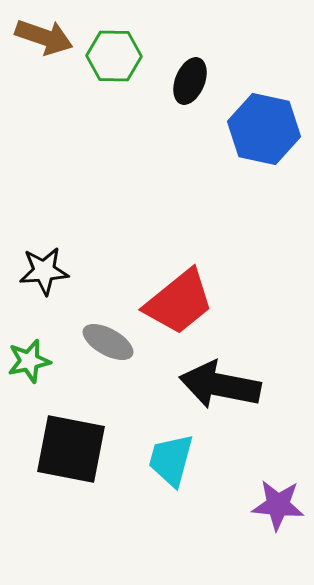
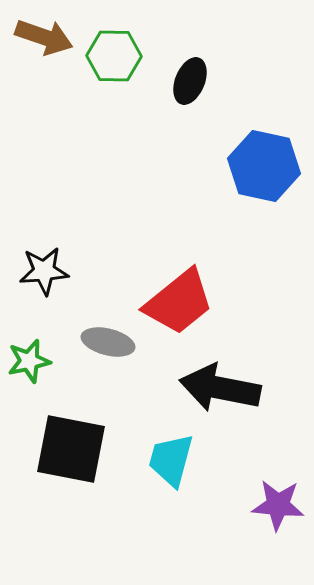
blue hexagon: moved 37 px down
gray ellipse: rotated 15 degrees counterclockwise
black arrow: moved 3 px down
